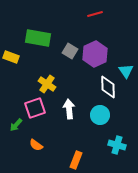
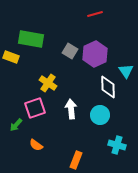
green rectangle: moved 7 px left, 1 px down
yellow cross: moved 1 px right, 1 px up
white arrow: moved 2 px right
